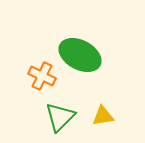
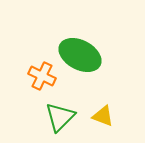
yellow triangle: rotated 30 degrees clockwise
